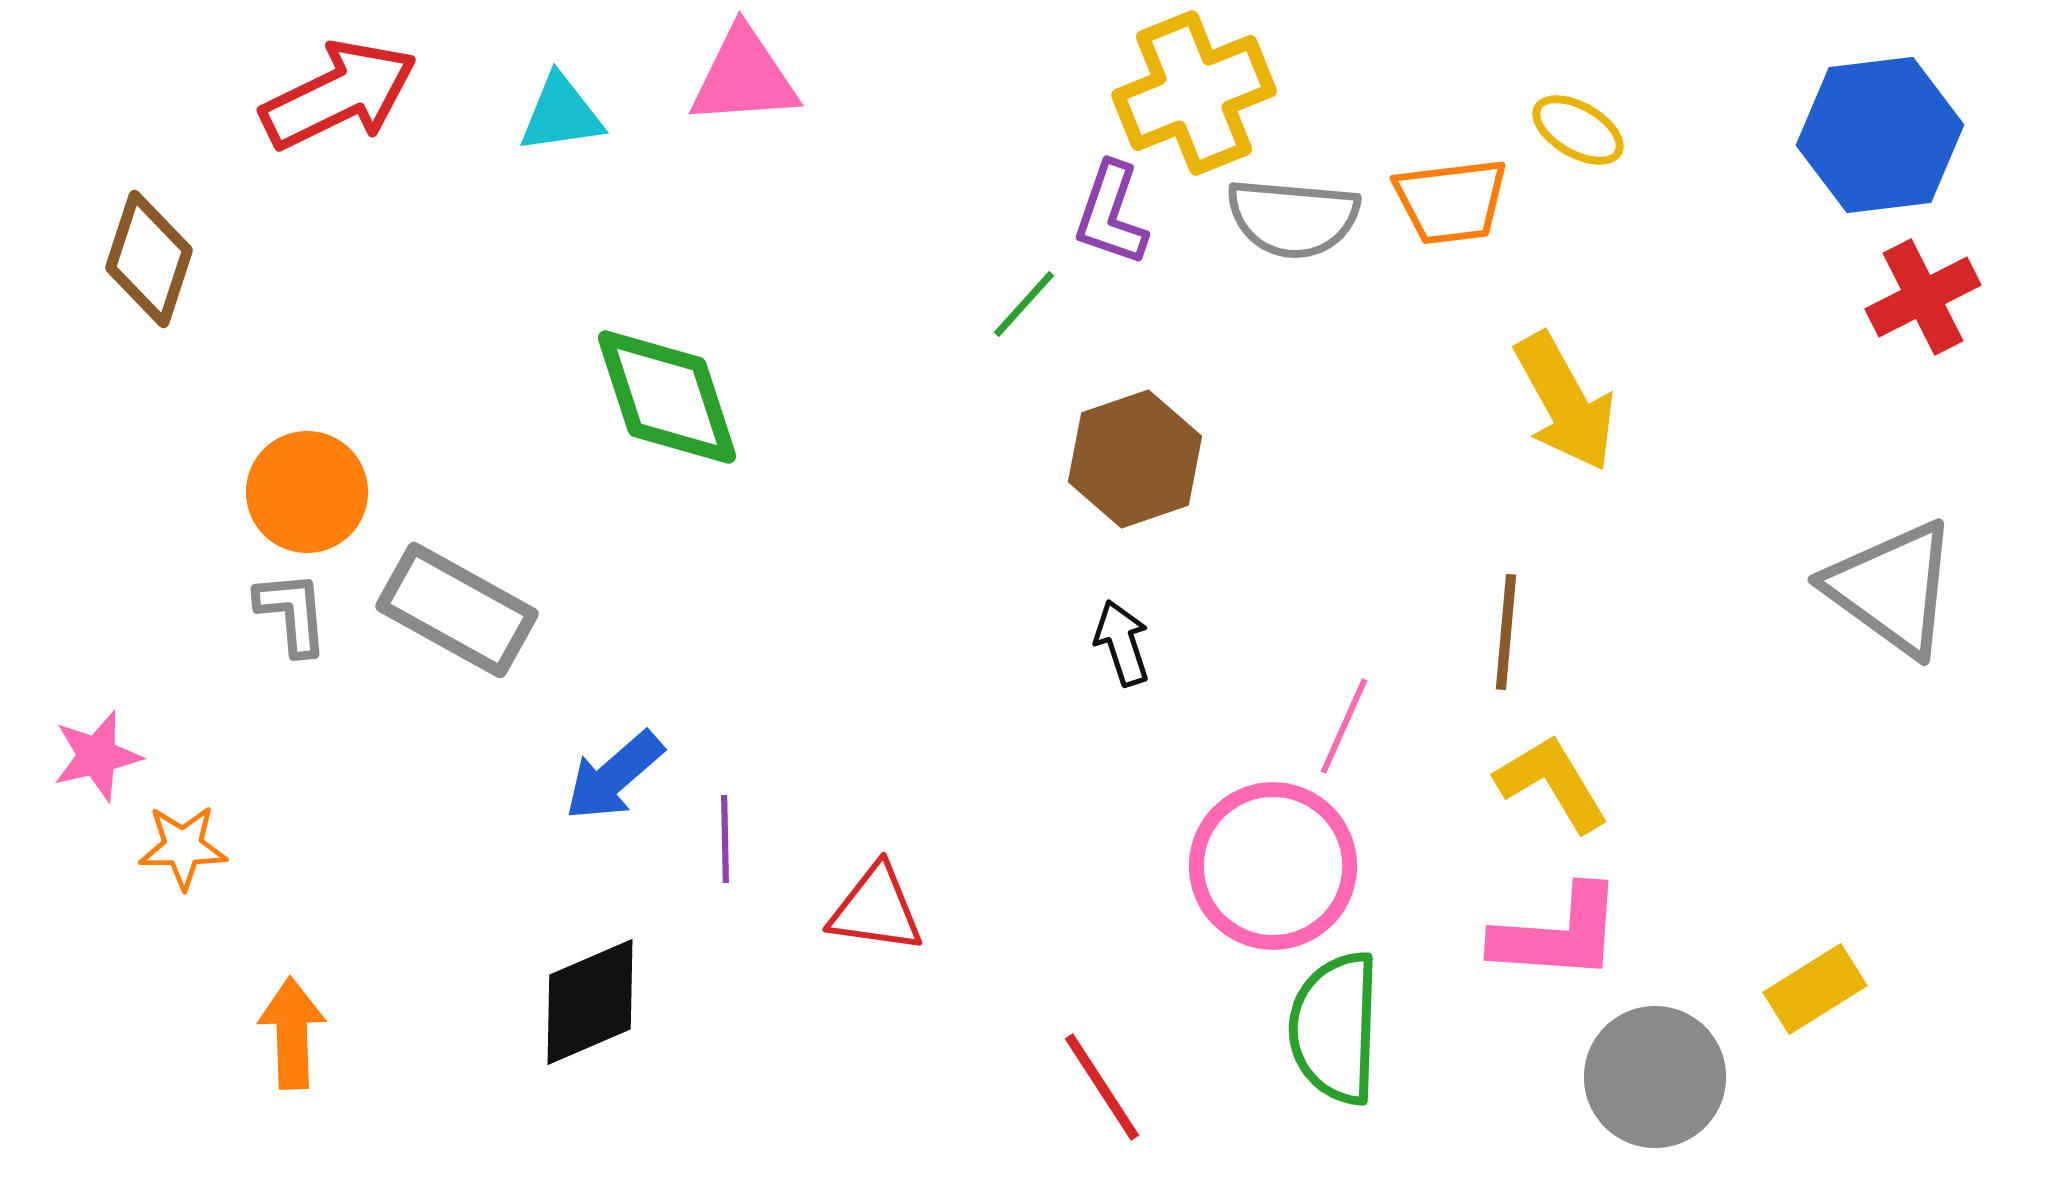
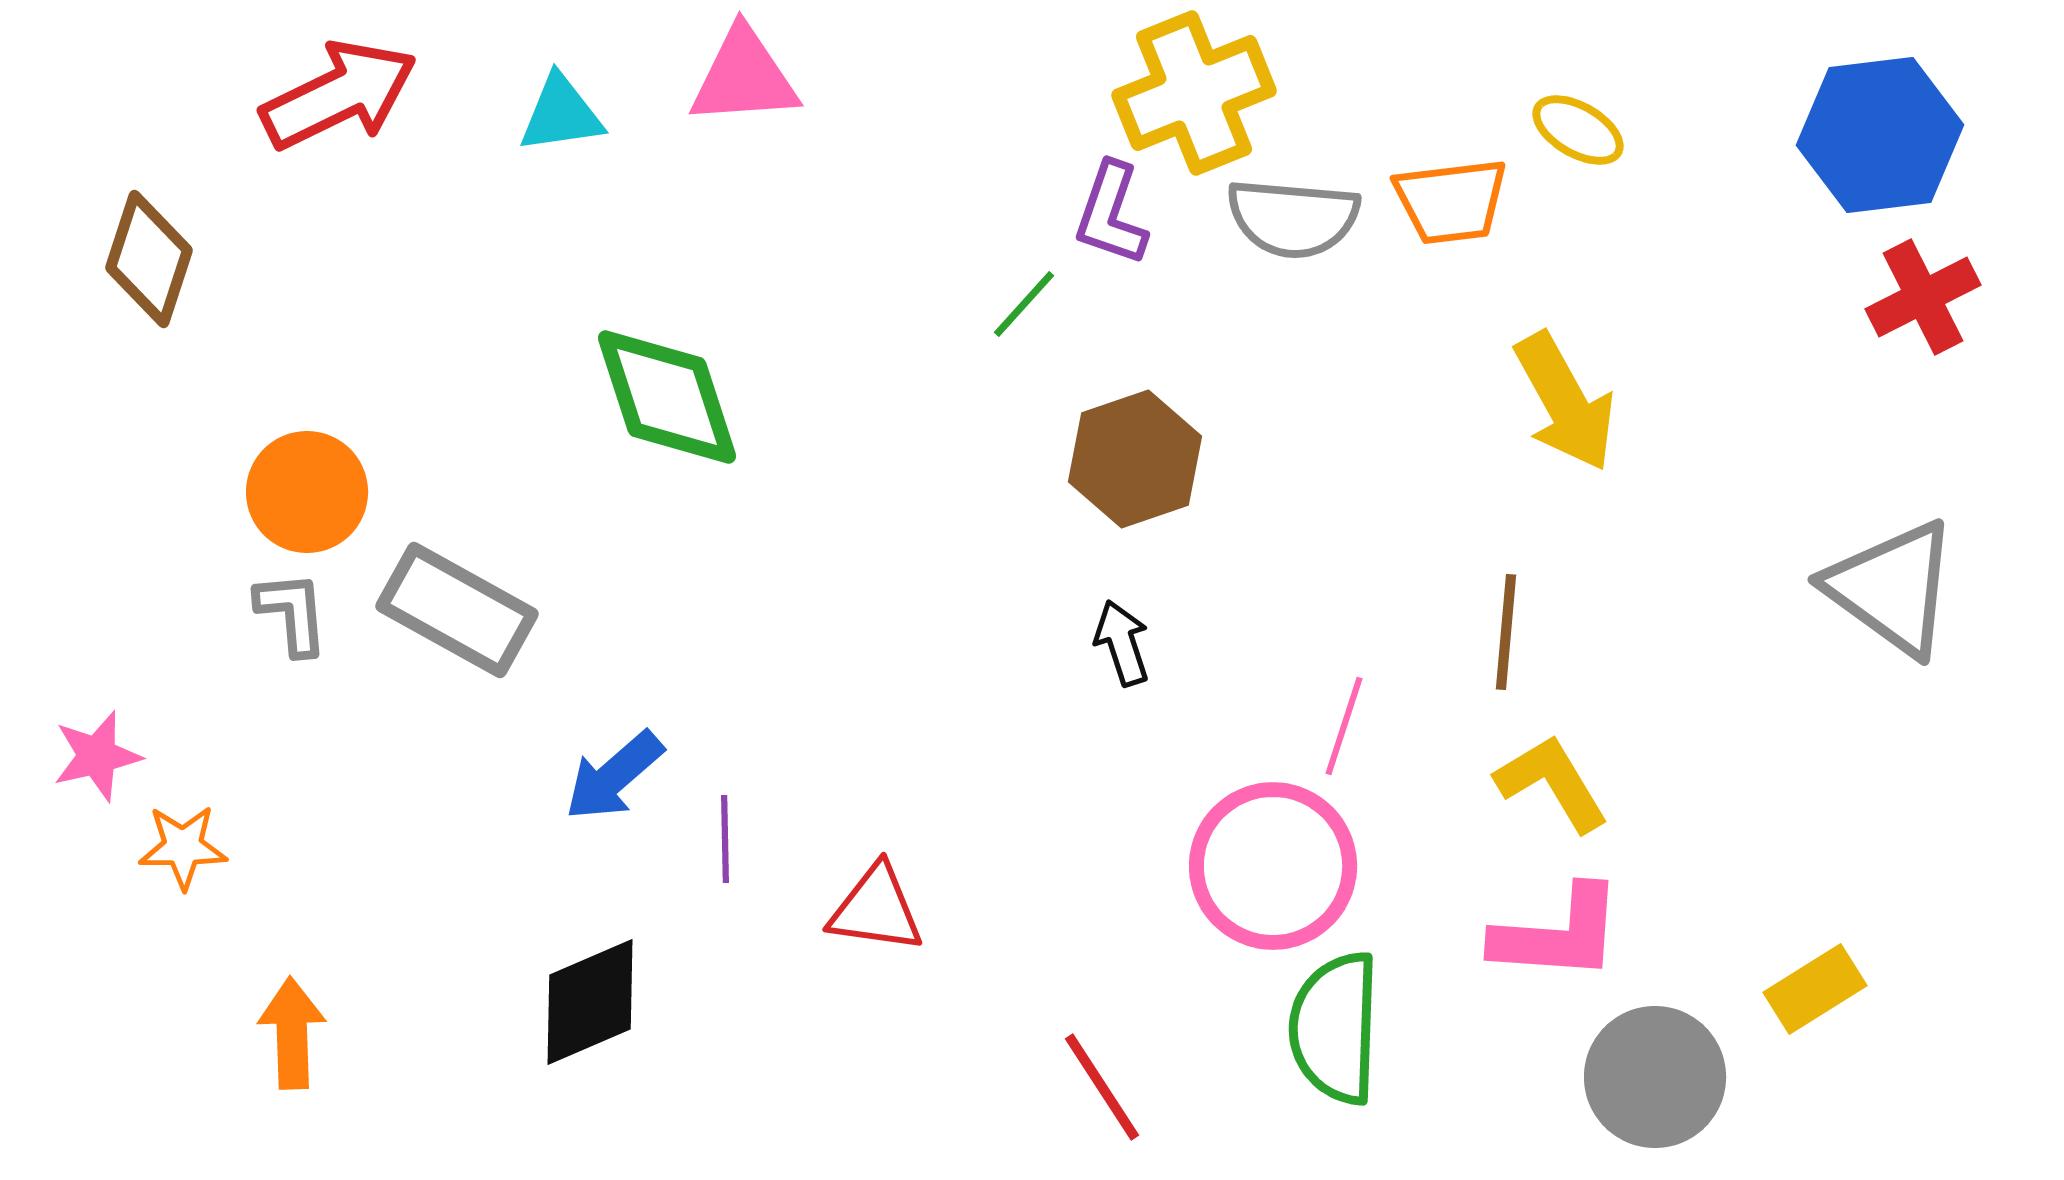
pink line: rotated 6 degrees counterclockwise
